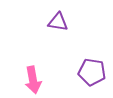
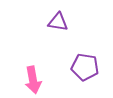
purple pentagon: moved 7 px left, 5 px up
